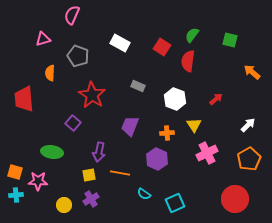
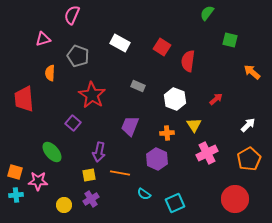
green semicircle: moved 15 px right, 22 px up
green ellipse: rotated 40 degrees clockwise
